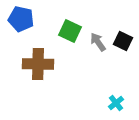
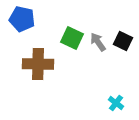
blue pentagon: moved 1 px right
green square: moved 2 px right, 7 px down
cyan cross: rotated 14 degrees counterclockwise
